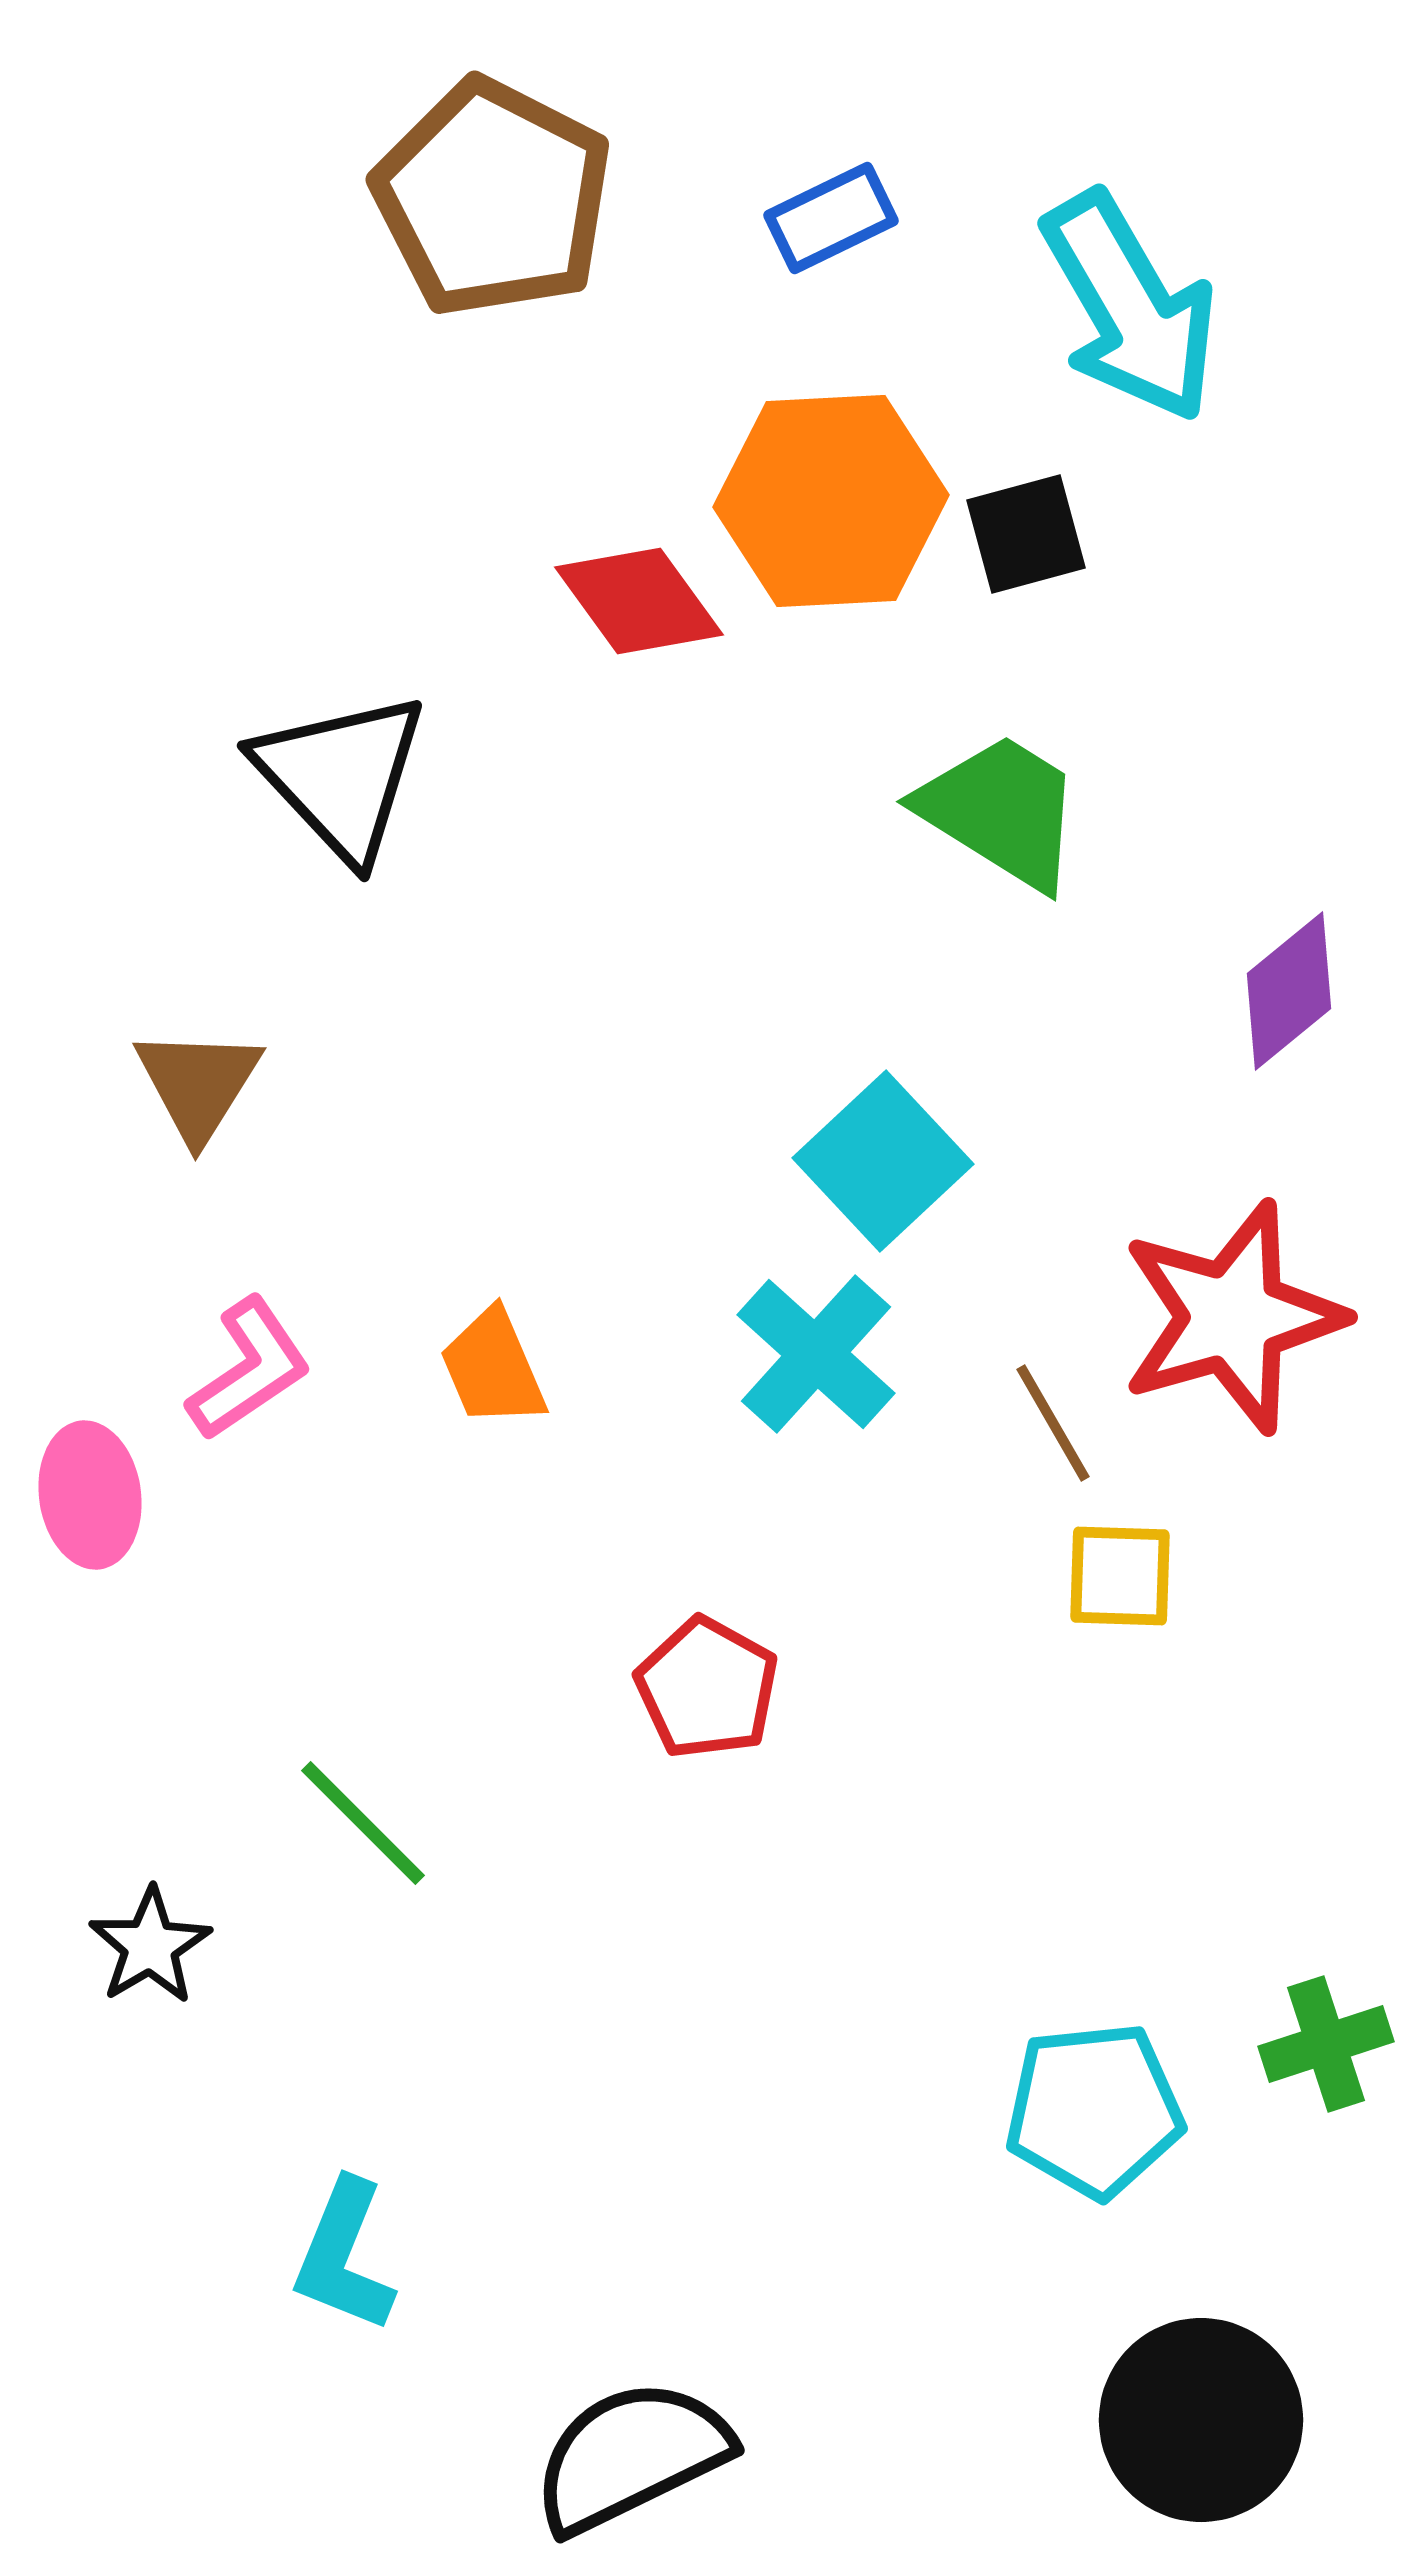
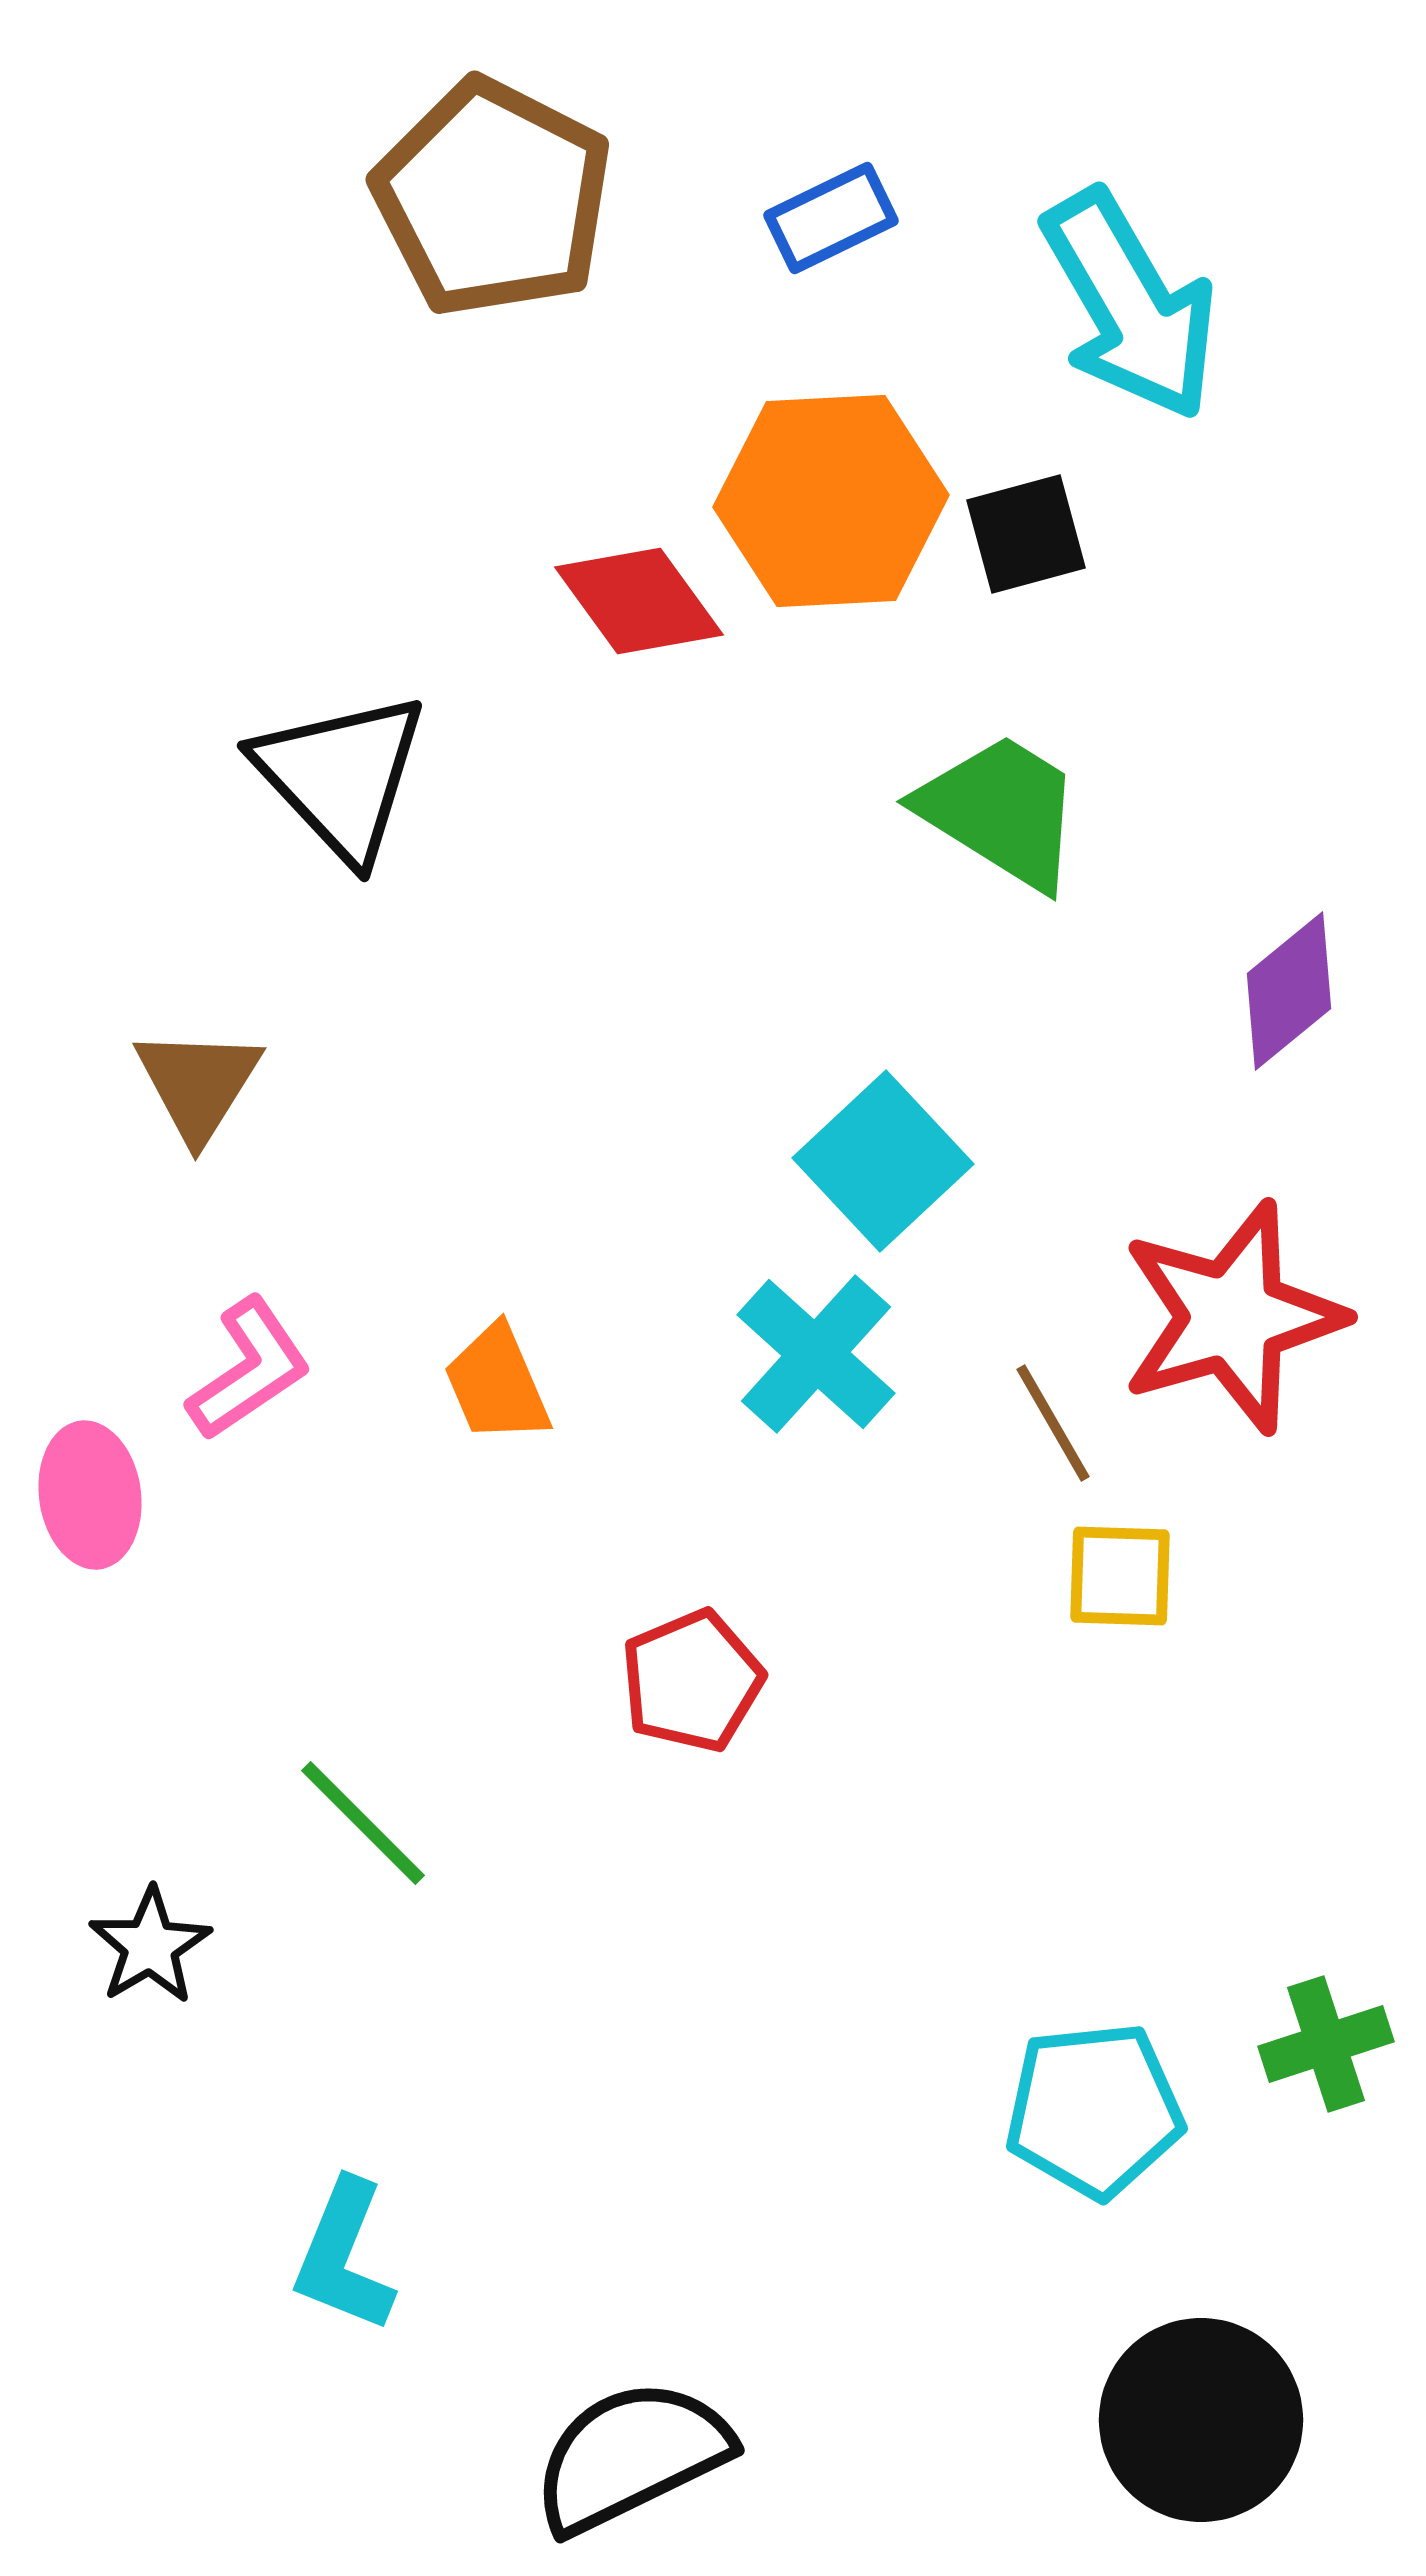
cyan arrow: moved 2 px up
orange trapezoid: moved 4 px right, 16 px down
red pentagon: moved 15 px left, 7 px up; rotated 20 degrees clockwise
